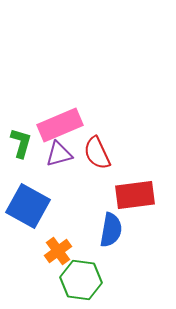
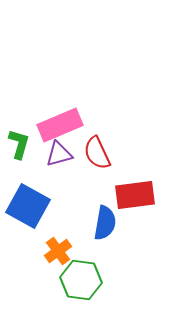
green L-shape: moved 2 px left, 1 px down
blue semicircle: moved 6 px left, 7 px up
